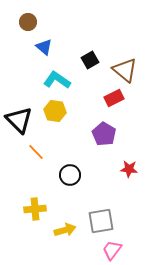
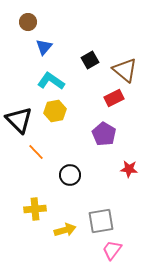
blue triangle: rotated 30 degrees clockwise
cyan L-shape: moved 6 px left, 1 px down
yellow hexagon: rotated 20 degrees counterclockwise
